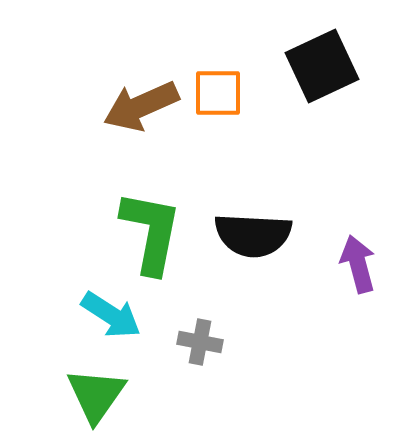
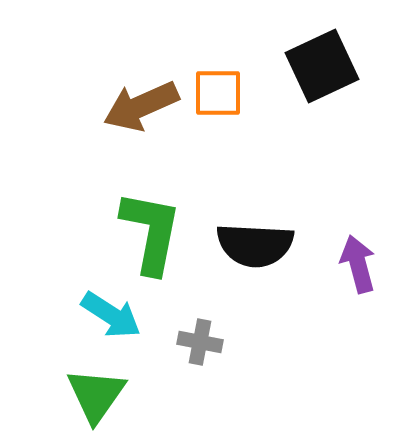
black semicircle: moved 2 px right, 10 px down
